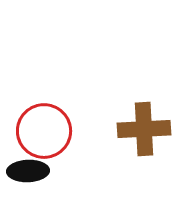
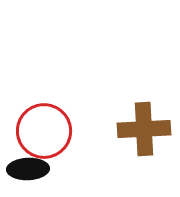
black ellipse: moved 2 px up
